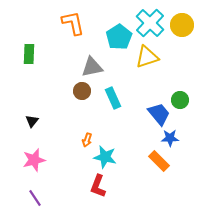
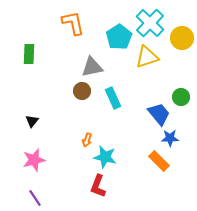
yellow circle: moved 13 px down
green circle: moved 1 px right, 3 px up
